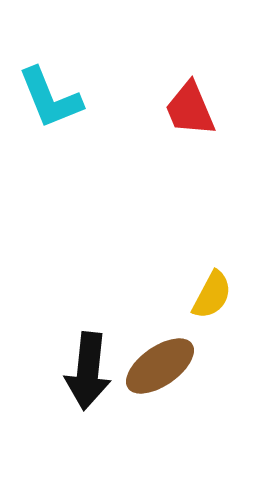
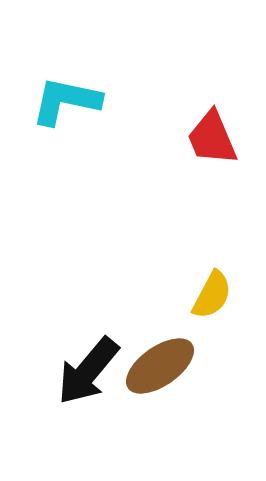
cyan L-shape: moved 16 px right, 3 px down; rotated 124 degrees clockwise
red trapezoid: moved 22 px right, 29 px down
black arrow: rotated 34 degrees clockwise
